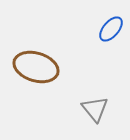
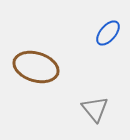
blue ellipse: moved 3 px left, 4 px down
